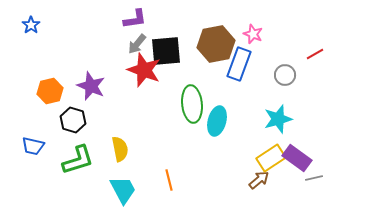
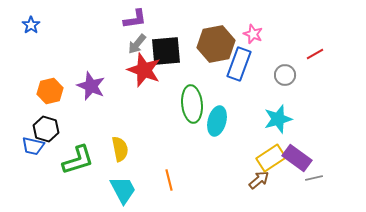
black hexagon: moved 27 px left, 9 px down
